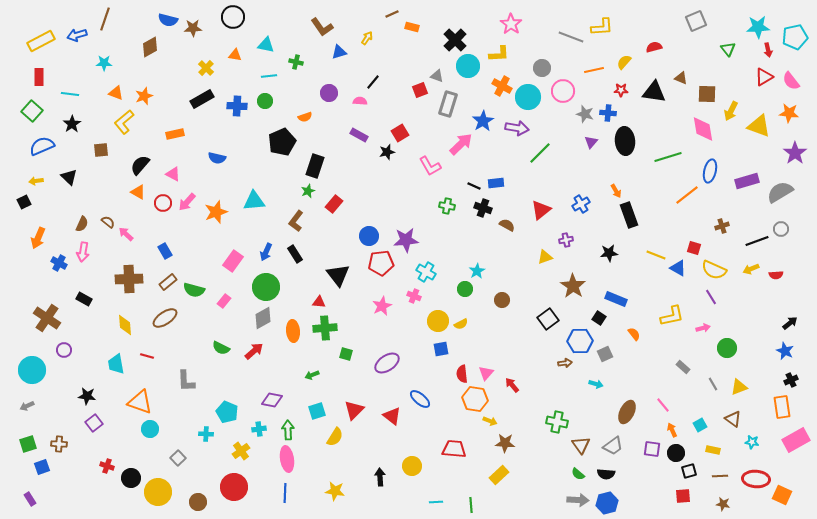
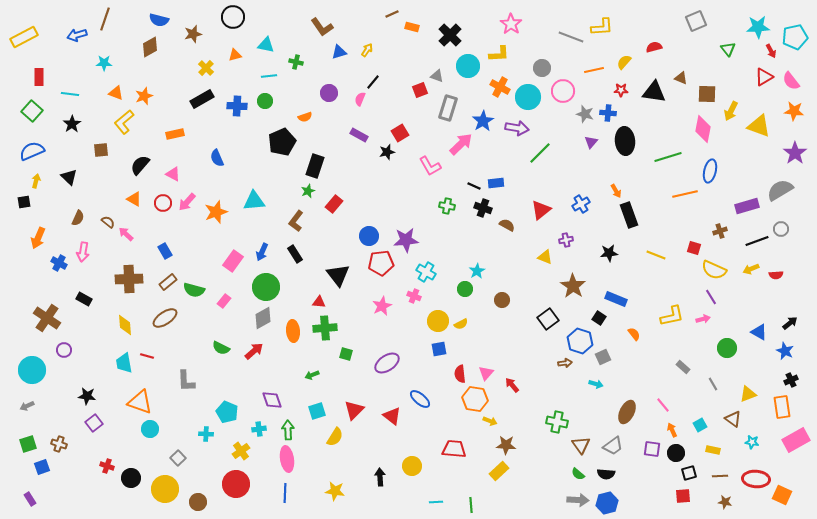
blue semicircle at (168, 20): moved 9 px left
brown star at (193, 28): moved 6 px down; rotated 12 degrees counterclockwise
yellow arrow at (367, 38): moved 12 px down
black cross at (455, 40): moved 5 px left, 5 px up
yellow rectangle at (41, 41): moved 17 px left, 4 px up
red arrow at (768, 50): moved 3 px right, 1 px down; rotated 16 degrees counterclockwise
orange triangle at (235, 55): rotated 24 degrees counterclockwise
orange cross at (502, 86): moved 2 px left, 1 px down
pink semicircle at (360, 101): moved 2 px up; rotated 72 degrees counterclockwise
gray rectangle at (448, 104): moved 4 px down
orange star at (789, 113): moved 5 px right, 2 px up
pink diamond at (703, 129): rotated 20 degrees clockwise
blue semicircle at (42, 146): moved 10 px left, 5 px down
blue semicircle at (217, 158): rotated 54 degrees clockwise
yellow arrow at (36, 181): rotated 112 degrees clockwise
purple rectangle at (747, 181): moved 25 px down
orange triangle at (138, 192): moved 4 px left, 7 px down
gray semicircle at (780, 192): moved 2 px up
orange line at (687, 195): moved 2 px left, 1 px up; rotated 25 degrees clockwise
black square at (24, 202): rotated 16 degrees clockwise
brown semicircle at (82, 224): moved 4 px left, 6 px up
brown cross at (722, 226): moved 2 px left, 5 px down
blue arrow at (266, 252): moved 4 px left
yellow triangle at (545, 257): rotated 42 degrees clockwise
blue triangle at (678, 268): moved 81 px right, 64 px down
pink arrow at (703, 328): moved 9 px up
blue hexagon at (580, 341): rotated 20 degrees clockwise
blue square at (441, 349): moved 2 px left
gray square at (605, 354): moved 2 px left, 3 px down
cyan trapezoid at (116, 364): moved 8 px right, 1 px up
red semicircle at (462, 374): moved 2 px left
yellow triangle at (739, 387): moved 9 px right, 7 px down
purple diamond at (272, 400): rotated 60 degrees clockwise
brown star at (505, 443): moved 1 px right, 2 px down
brown cross at (59, 444): rotated 14 degrees clockwise
black square at (689, 471): moved 2 px down
yellow rectangle at (499, 475): moved 4 px up
red circle at (234, 487): moved 2 px right, 3 px up
yellow circle at (158, 492): moved 7 px right, 3 px up
brown star at (723, 504): moved 2 px right, 2 px up
